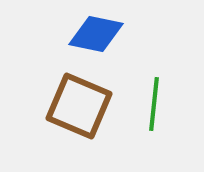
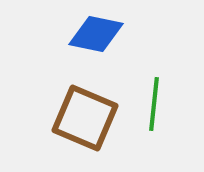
brown square: moved 6 px right, 12 px down
